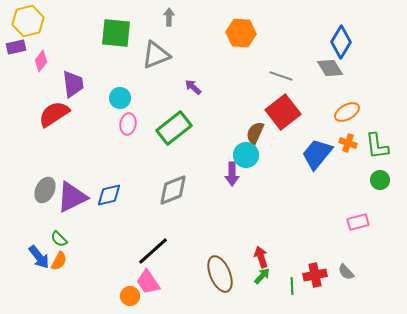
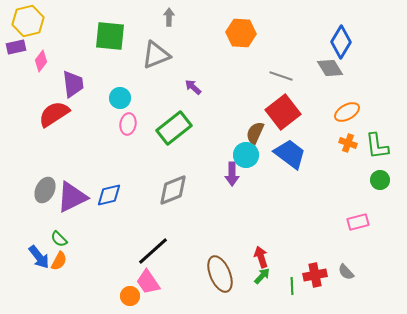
green square at (116, 33): moved 6 px left, 3 px down
blue trapezoid at (317, 154): moved 27 px left; rotated 88 degrees clockwise
